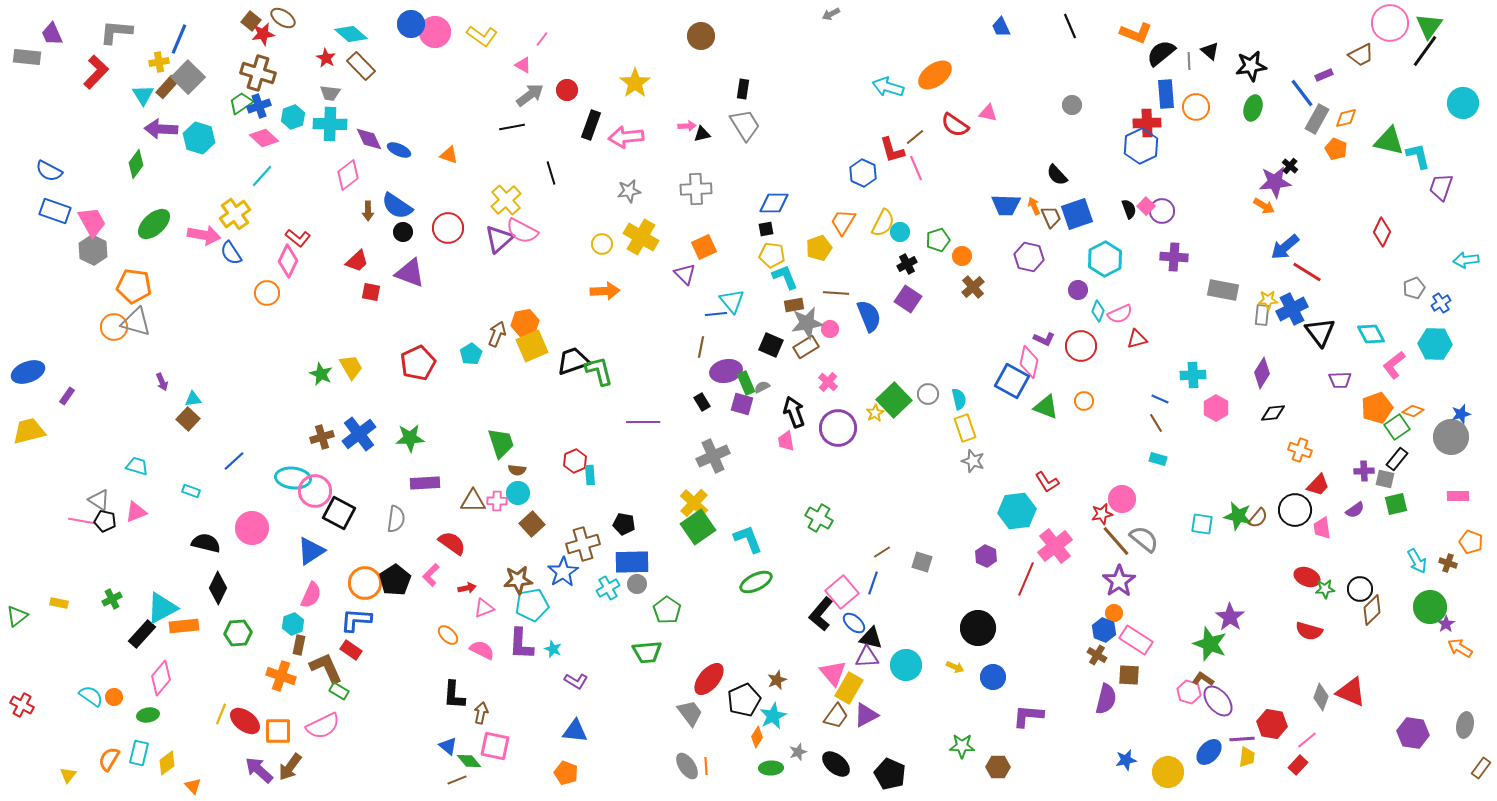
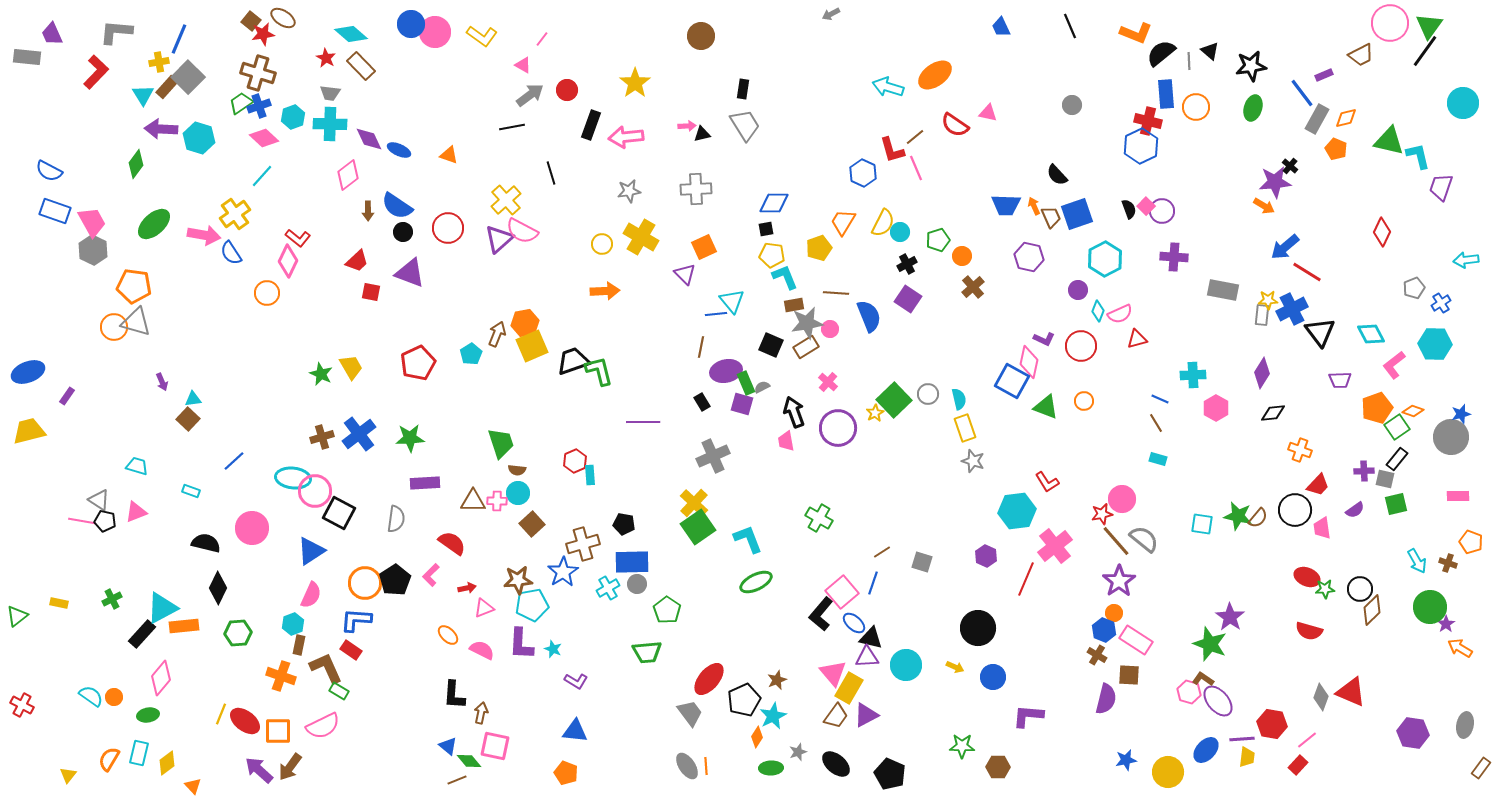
red cross at (1147, 123): moved 1 px right, 2 px up; rotated 16 degrees clockwise
blue ellipse at (1209, 752): moved 3 px left, 2 px up
